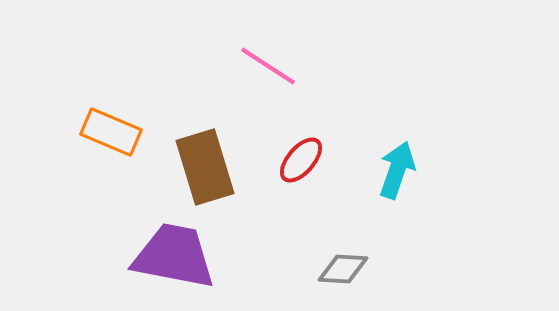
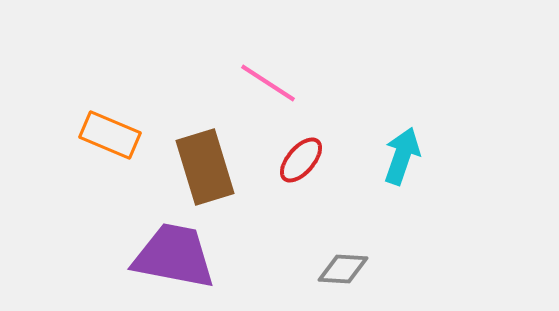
pink line: moved 17 px down
orange rectangle: moved 1 px left, 3 px down
cyan arrow: moved 5 px right, 14 px up
